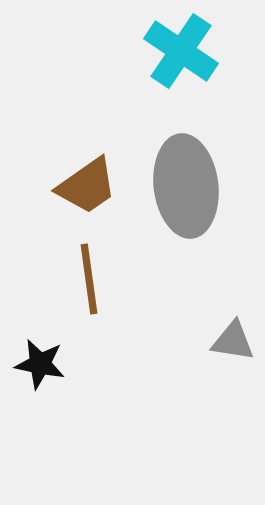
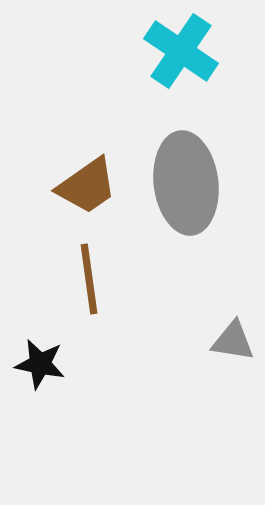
gray ellipse: moved 3 px up
